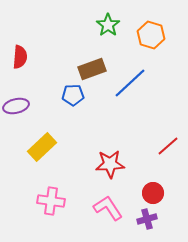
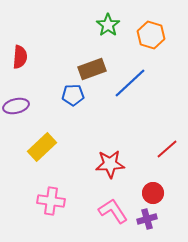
red line: moved 1 px left, 3 px down
pink L-shape: moved 5 px right, 3 px down
